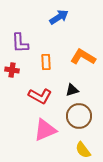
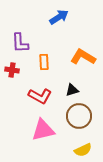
orange rectangle: moved 2 px left
pink triangle: moved 2 px left; rotated 10 degrees clockwise
yellow semicircle: rotated 78 degrees counterclockwise
